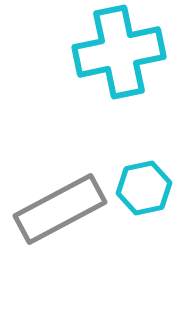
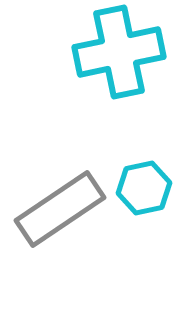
gray rectangle: rotated 6 degrees counterclockwise
